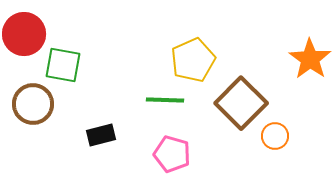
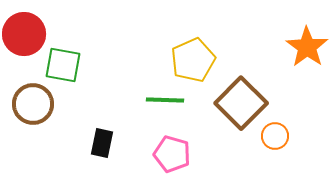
orange star: moved 3 px left, 12 px up
black rectangle: moved 1 px right, 8 px down; rotated 64 degrees counterclockwise
